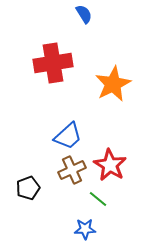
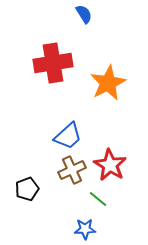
orange star: moved 5 px left, 1 px up
black pentagon: moved 1 px left, 1 px down
